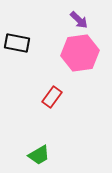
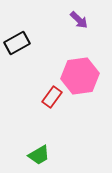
black rectangle: rotated 40 degrees counterclockwise
pink hexagon: moved 23 px down
